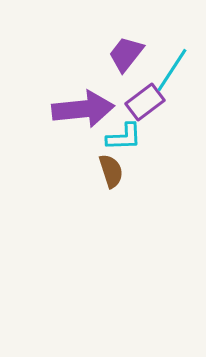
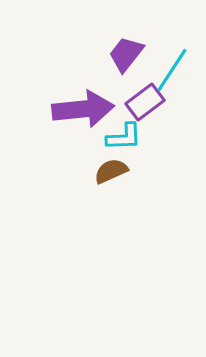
brown semicircle: rotated 96 degrees counterclockwise
